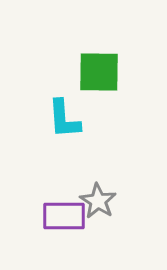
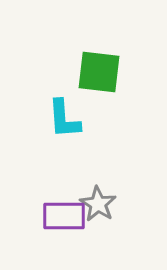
green square: rotated 6 degrees clockwise
gray star: moved 3 px down
